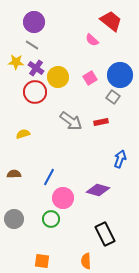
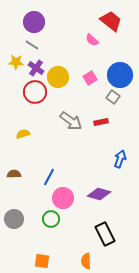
purple diamond: moved 1 px right, 4 px down
